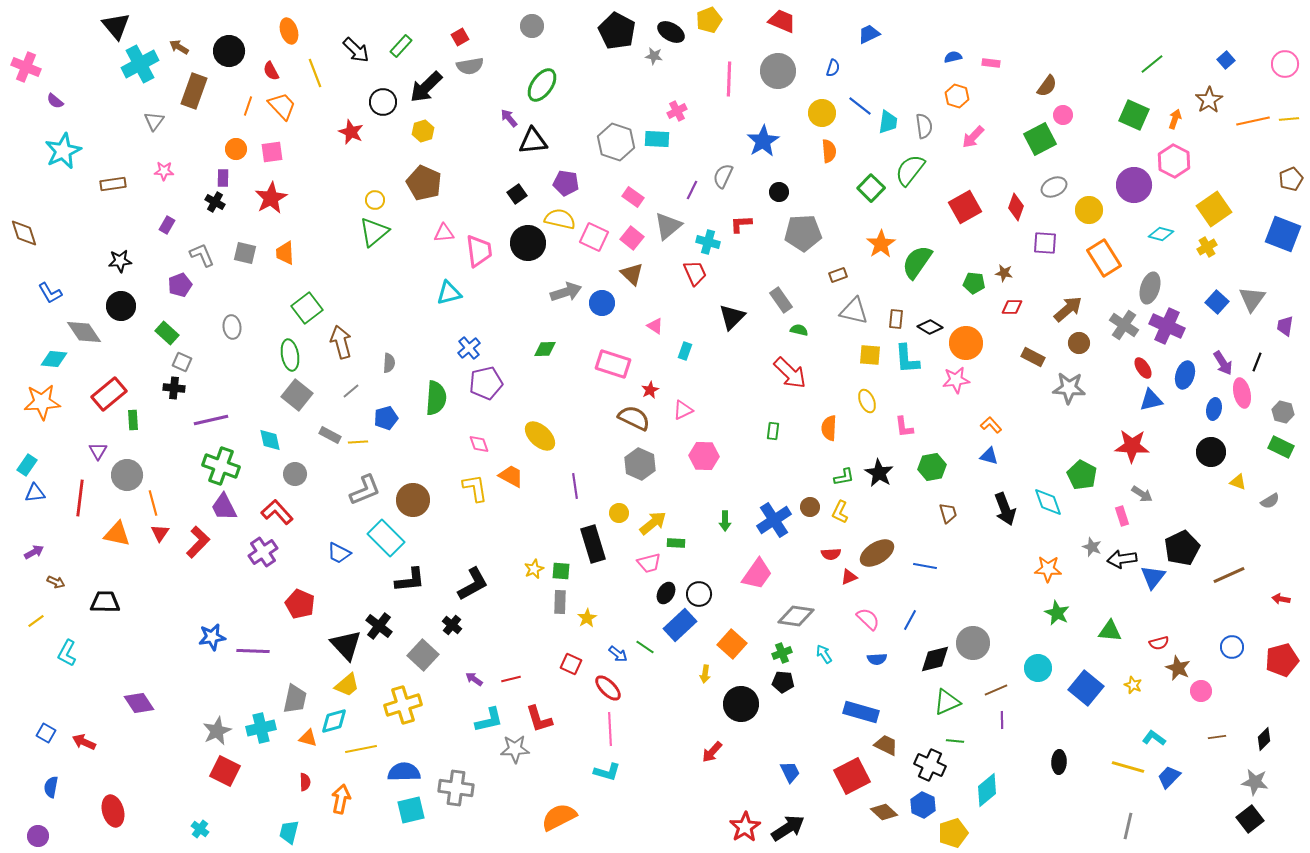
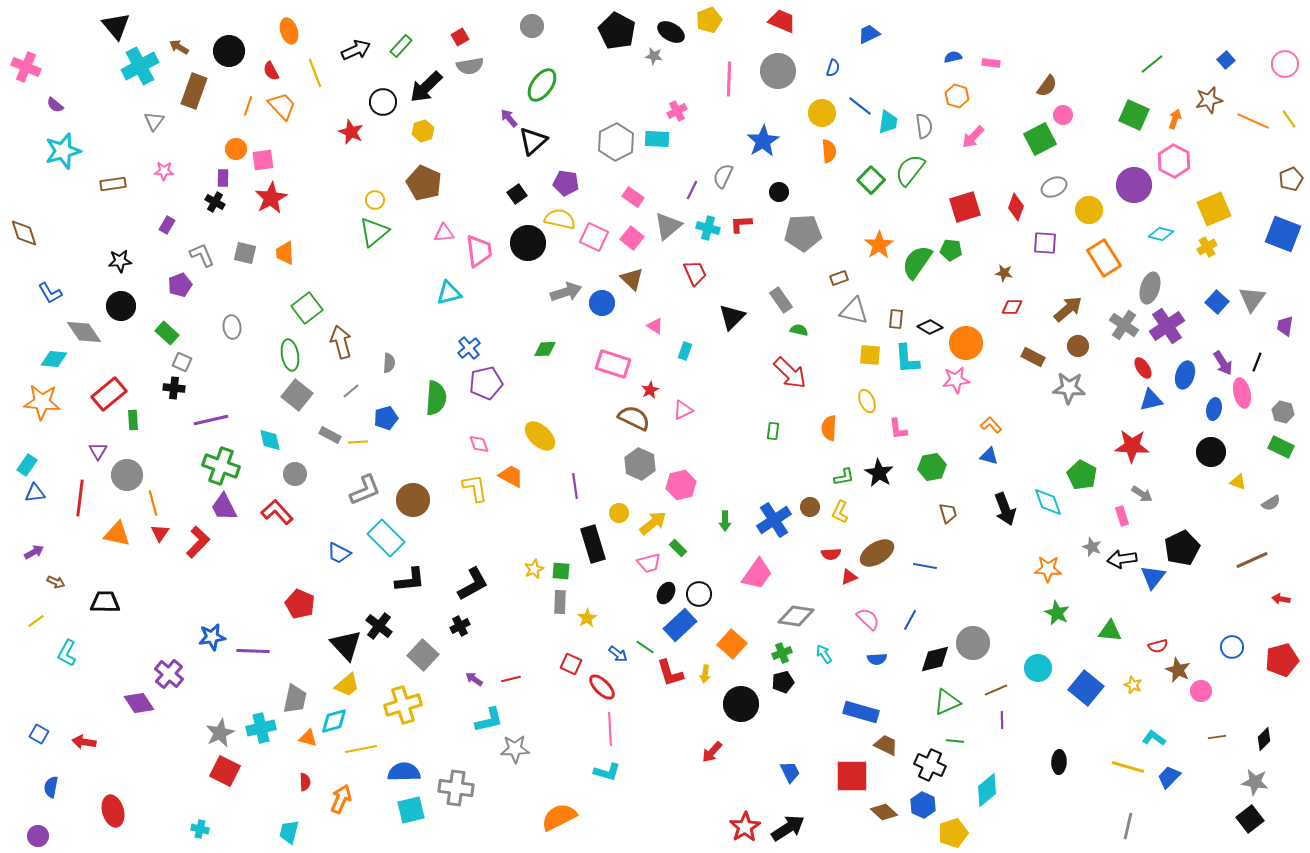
black arrow at (356, 50): rotated 68 degrees counterclockwise
cyan cross at (140, 64): moved 2 px down
brown star at (1209, 100): rotated 20 degrees clockwise
purple semicircle at (55, 101): moved 4 px down
yellow line at (1289, 119): rotated 60 degrees clockwise
orange line at (1253, 121): rotated 36 degrees clockwise
black triangle at (533, 141): rotated 36 degrees counterclockwise
gray hexagon at (616, 142): rotated 15 degrees clockwise
cyan star at (63, 151): rotated 9 degrees clockwise
pink square at (272, 152): moved 9 px left, 8 px down
green square at (871, 188): moved 8 px up
red square at (965, 207): rotated 12 degrees clockwise
yellow square at (1214, 209): rotated 12 degrees clockwise
cyan cross at (708, 242): moved 14 px up
orange star at (881, 244): moved 2 px left, 1 px down
brown triangle at (632, 274): moved 5 px down
brown rectangle at (838, 275): moved 1 px right, 3 px down
green pentagon at (974, 283): moved 23 px left, 33 px up
purple cross at (1167, 326): rotated 32 degrees clockwise
brown circle at (1079, 343): moved 1 px left, 3 px down
orange star at (42, 402): rotated 9 degrees clockwise
pink L-shape at (904, 427): moved 6 px left, 2 px down
pink hexagon at (704, 456): moved 23 px left, 29 px down; rotated 16 degrees counterclockwise
gray semicircle at (1270, 501): moved 1 px right, 2 px down
green rectangle at (676, 543): moved 2 px right, 5 px down; rotated 42 degrees clockwise
purple cross at (263, 552): moved 94 px left, 122 px down; rotated 16 degrees counterclockwise
brown line at (1229, 575): moved 23 px right, 15 px up
black cross at (452, 625): moved 8 px right, 1 px down; rotated 24 degrees clockwise
red semicircle at (1159, 643): moved 1 px left, 3 px down
brown star at (1178, 668): moved 2 px down
black pentagon at (783, 682): rotated 20 degrees counterclockwise
red ellipse at (608, 688): moved 6 px left, 1 px up
red L-shape at (539, 719): moved 131 px right, 46 px up
gray star at (217, 731): moved 3 px right, 2 px down
blue square at (46, 733): moved 7 px left, 1 px down
red arrow at (84, 742): rotated 15 degrees counterclockwise
red square at (852, 776): rotated 27 degrees clockwise
orange arrow at (341, 799): rotated 12 degrees clockwise
cyan cross at (200, 829): rotated 24 degrees counterclockwise
